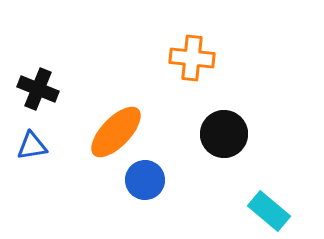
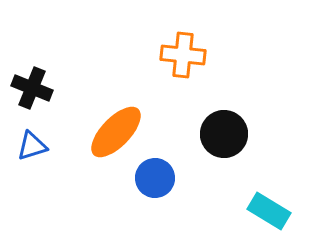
orange cross: moved 9 px left, 3 px up
black cross: moved 6 px left, 1 px up
blue triangle: rotated 8 degrees counterclockwise
blue circle: moved 10 px right, 2 px up
cyan rectangle: rotated 9 degrees counterclockwise
